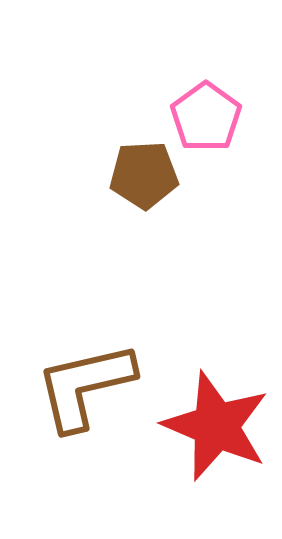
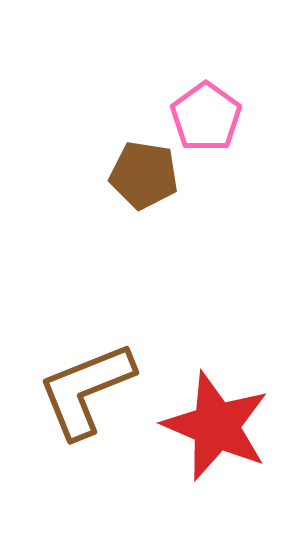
brown pentagon: rotated 12 degrees clockwise
brown L-shape: moved 1 px right, 4 px down; rotated 9 degrees counterclockwise
